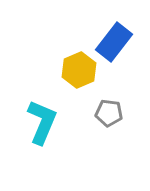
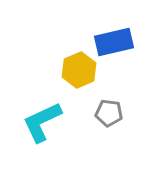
blue rectangle: rotated 39 degrees clockwise
cyan L-shape: rotated 138 degrees counterclockwise
